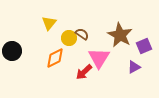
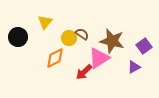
yellow triangle: moved 4 px left, 1 px up
brown star: moved 8 px left, 6 px down; rotated 15 degrees counterclockwise
purple square: rotated 14 degrees counterclockwise
black circle: moved 6 px right, 14 px up
pink triangle: rotated 25 degrees clockwise
